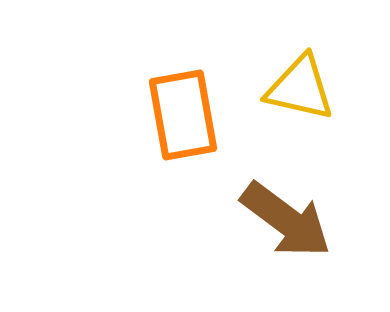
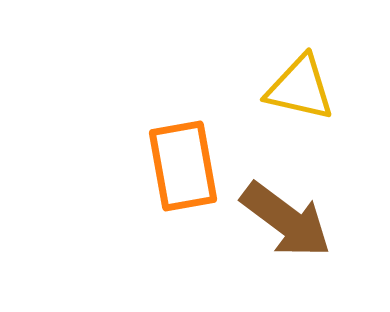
orange rectangle: moved 51 px down
